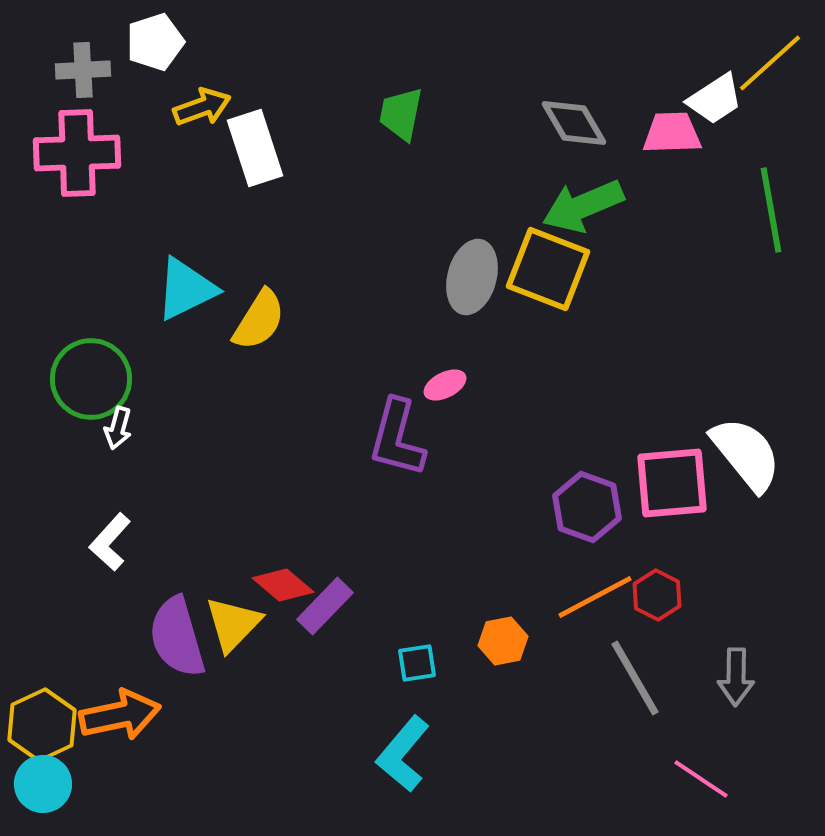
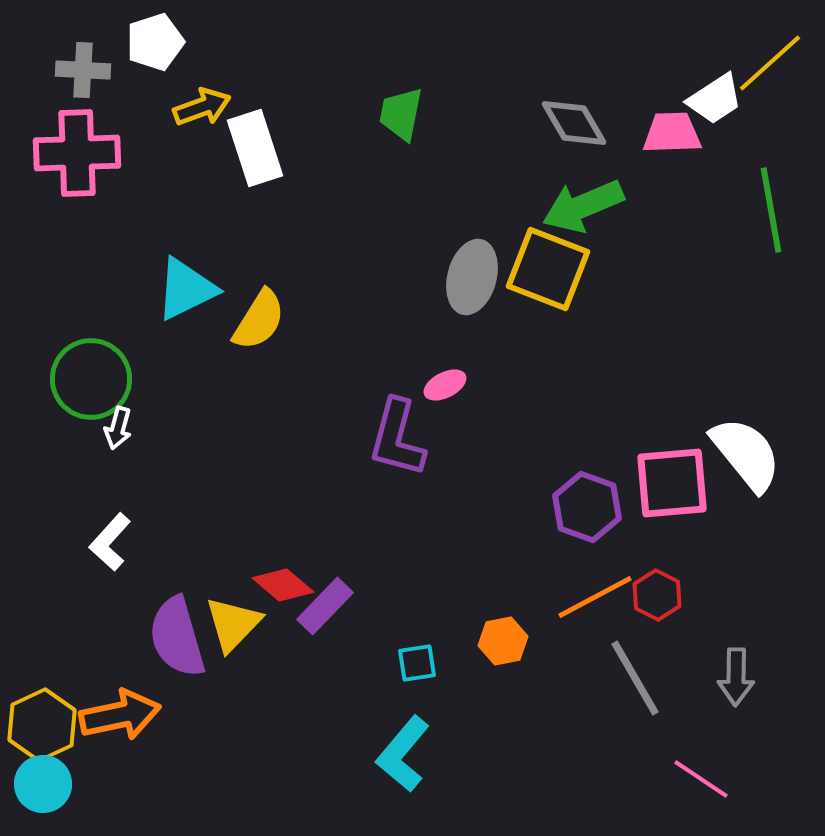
gray cross: rotated 6 degrees clockwise
